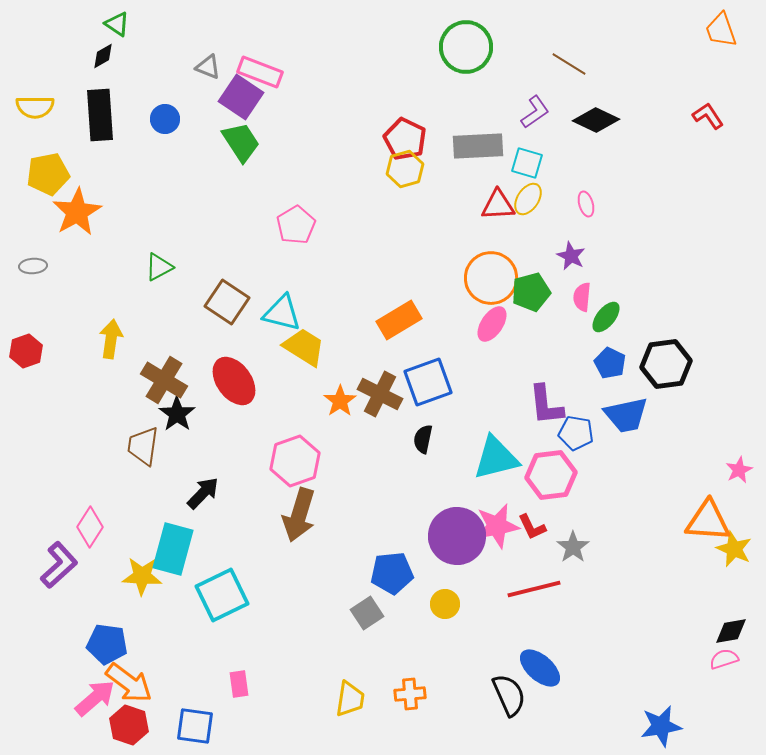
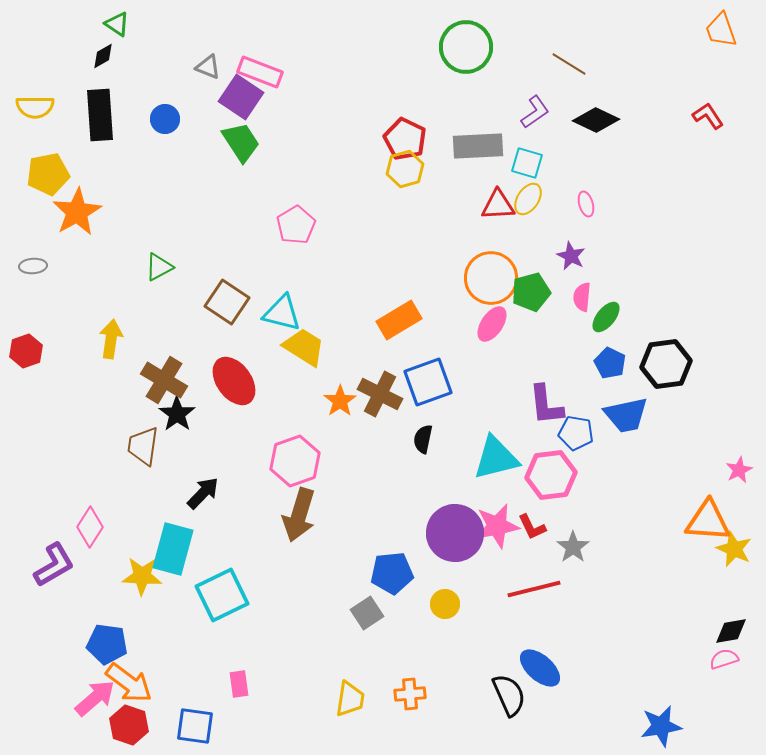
purple circle at (457, 536): moved 2 px left, 3 px up
purple L-shape at (59, 565): moved 5 px left; rotated 12 degrees clockwise
